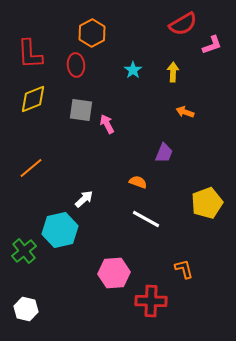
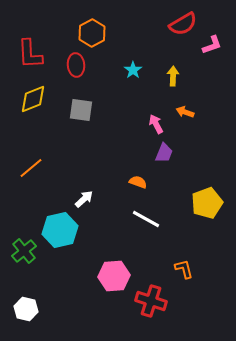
yellow arrow: moved 4 px down
pink arrow: moved 49 px right
pink hexagon: moved 3 px down
red cross: rotated 16 degrees clockwise
